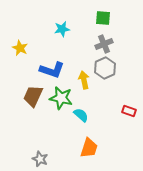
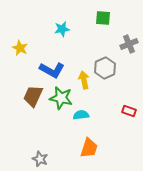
gray cross: moved 25 px right
blue L-shape: rotated 10 degrees clockwise
cyan semicircle: rotated 49 degrees counterclockwise
